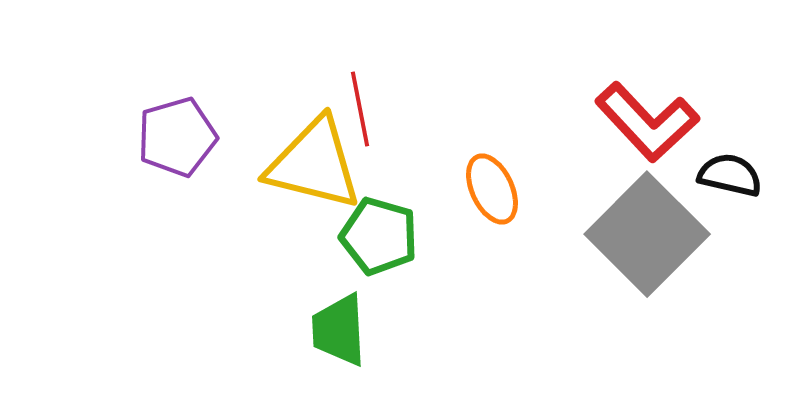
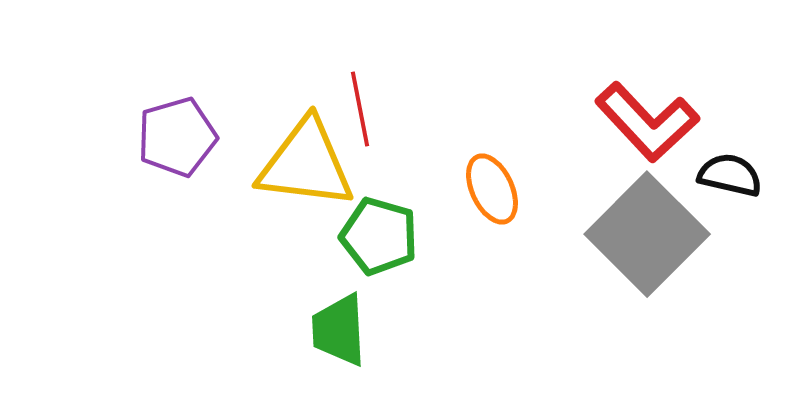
yellow triangle: moved 8 px left; rotated 7 degrees counterclockwise
